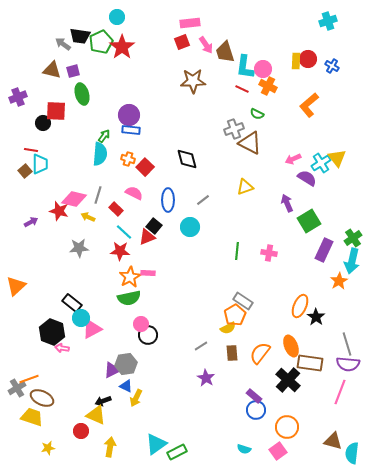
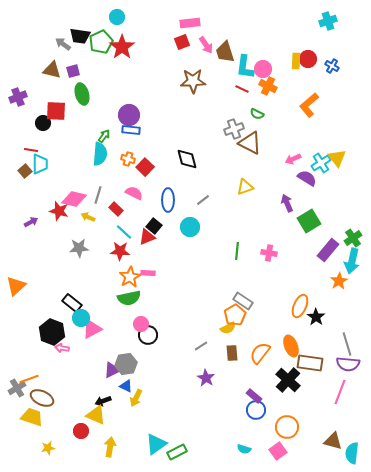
purple rectangle at (324, 250): moved 4 px right; rotated 15 degrees clockwise
